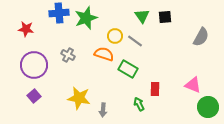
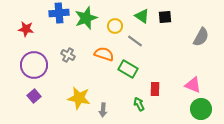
green triangle: rotated 21 degrees counterclockwise
yellow circle: moved 10 px up
green circle: moved 7 px left, 2 px down
